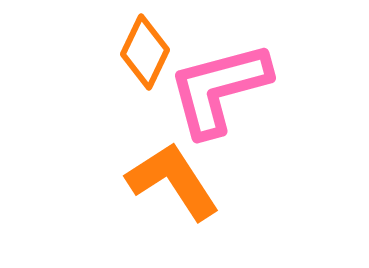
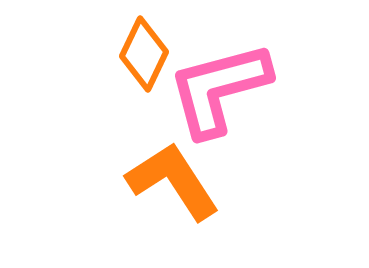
orange diamond: moved 1 px left, 2 px down
